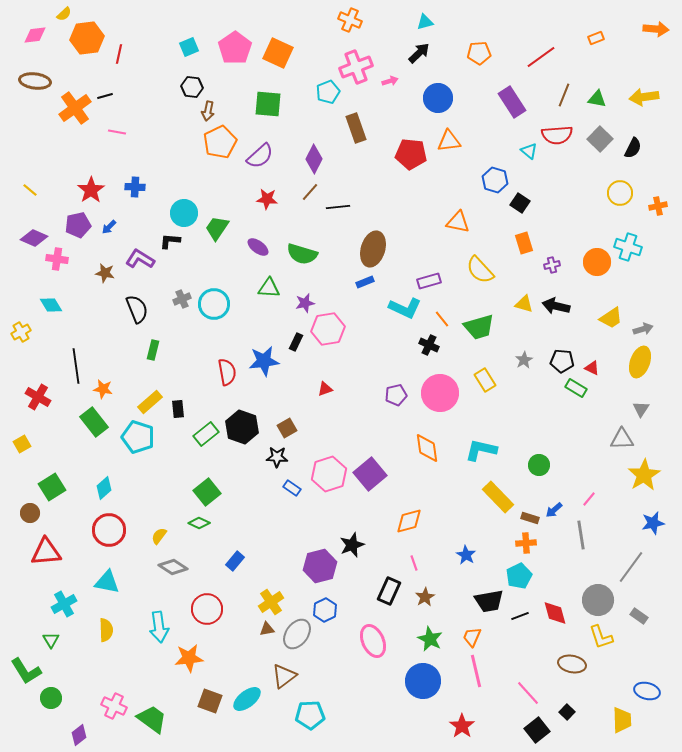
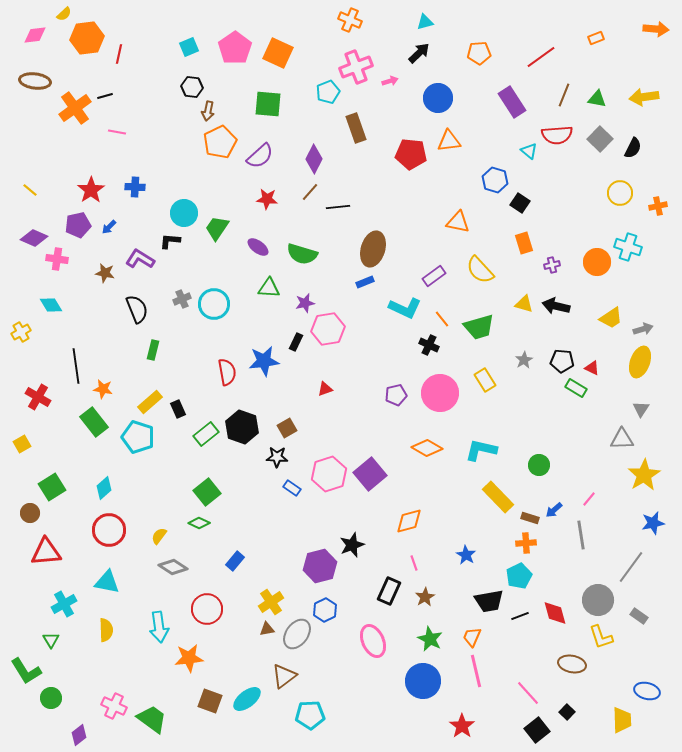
purple rectangle at (429, 281): moved 5 px right, 5 px up; rotated 20 degrees counterclockwise
black rectangle at (178, 409): rotated 18 degrees counterclockwise
orange diamond at (427, 448): rotated 52 degrees counterclockwise
